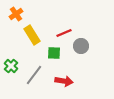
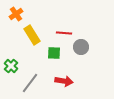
red line: rotated 28 degrees clockwise
gray circle: moved 1 px down
gray line: moved 4 px left, 8 px down
